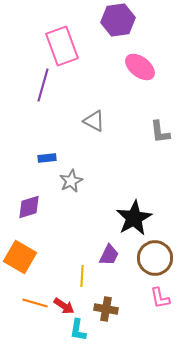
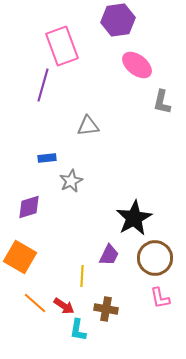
pink ellipse: moved 3 px left, 2 px up
gray triangle: moved 6 px left, 5 px down; rotated 35 degrees counterclockwise
gray L-shape: moved 2 px right, 30 px up; rotated 20 degrees clockwise
orange line: rotated 25 degrees clockwise
